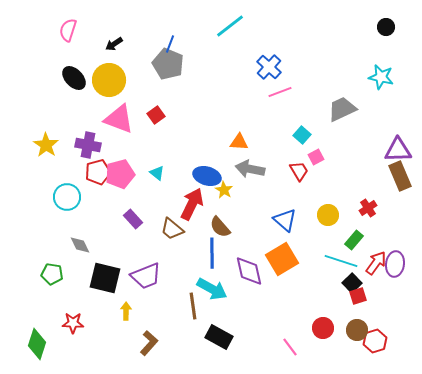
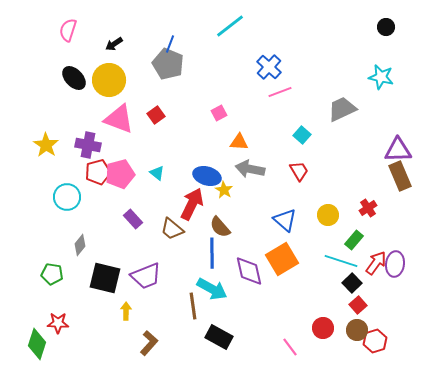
pink square at (316, 157): moved 97 px left, 44 px up
gray diamond at (80, 245): rotated 65 degrees clockwise
red square at (358, 296): moved 9 px down; rotated 24 degrees counterclockwise
red star at (73, 323): moved 15 px left
